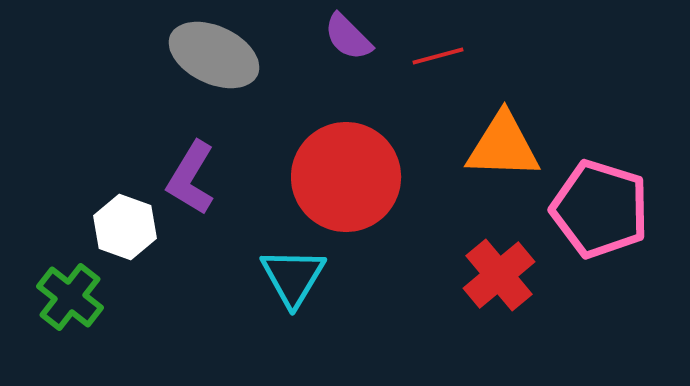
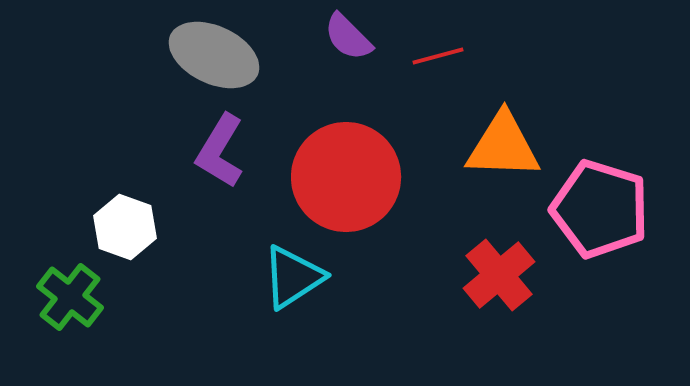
purple L-shape: moved 29 px right, 27 px up
cyan triangle: rotated 26 degrees clockwise
